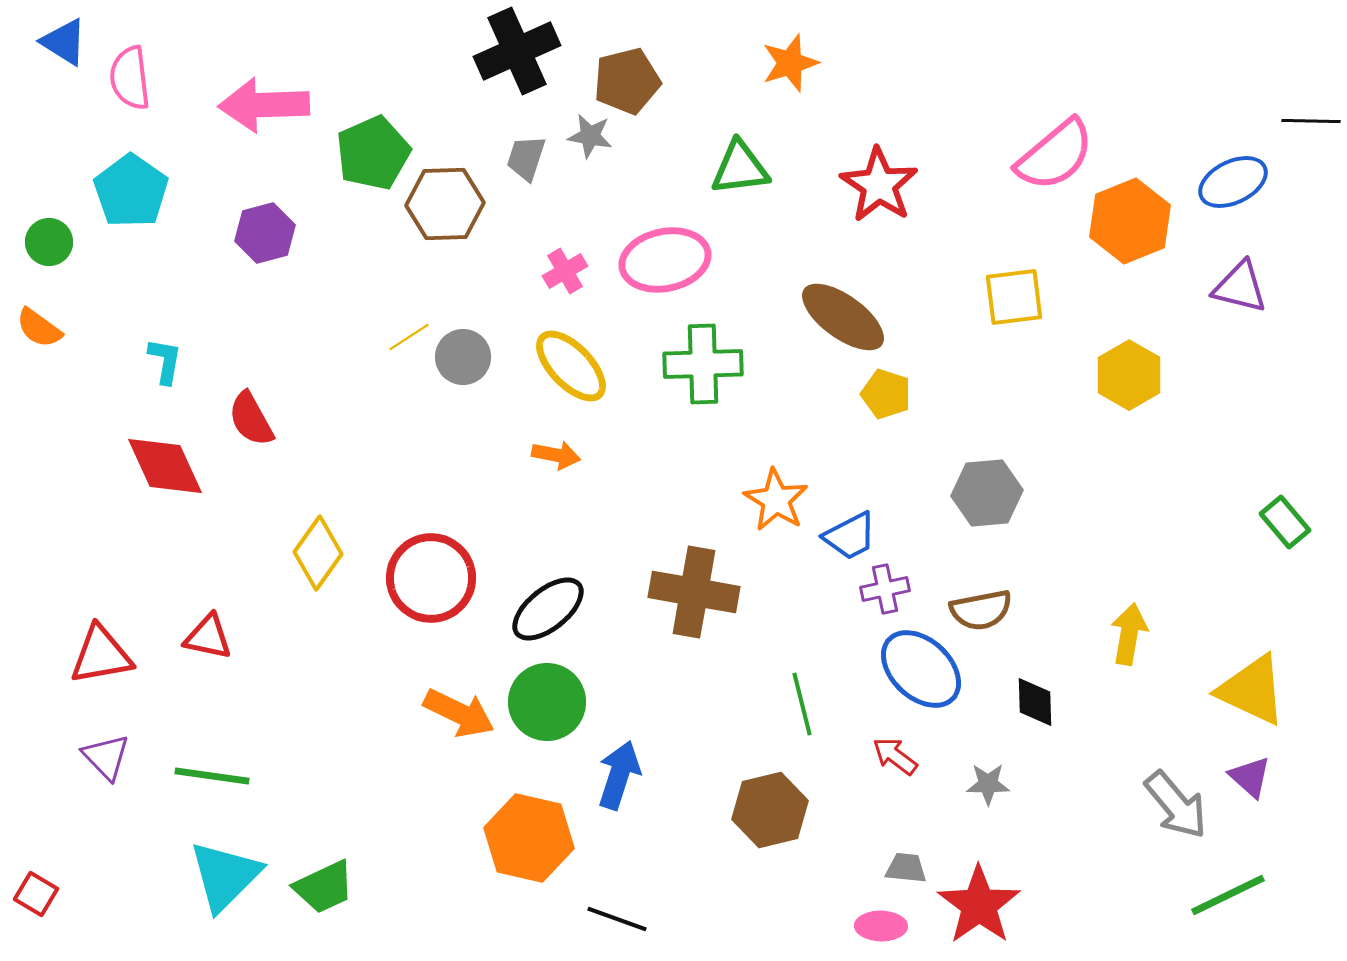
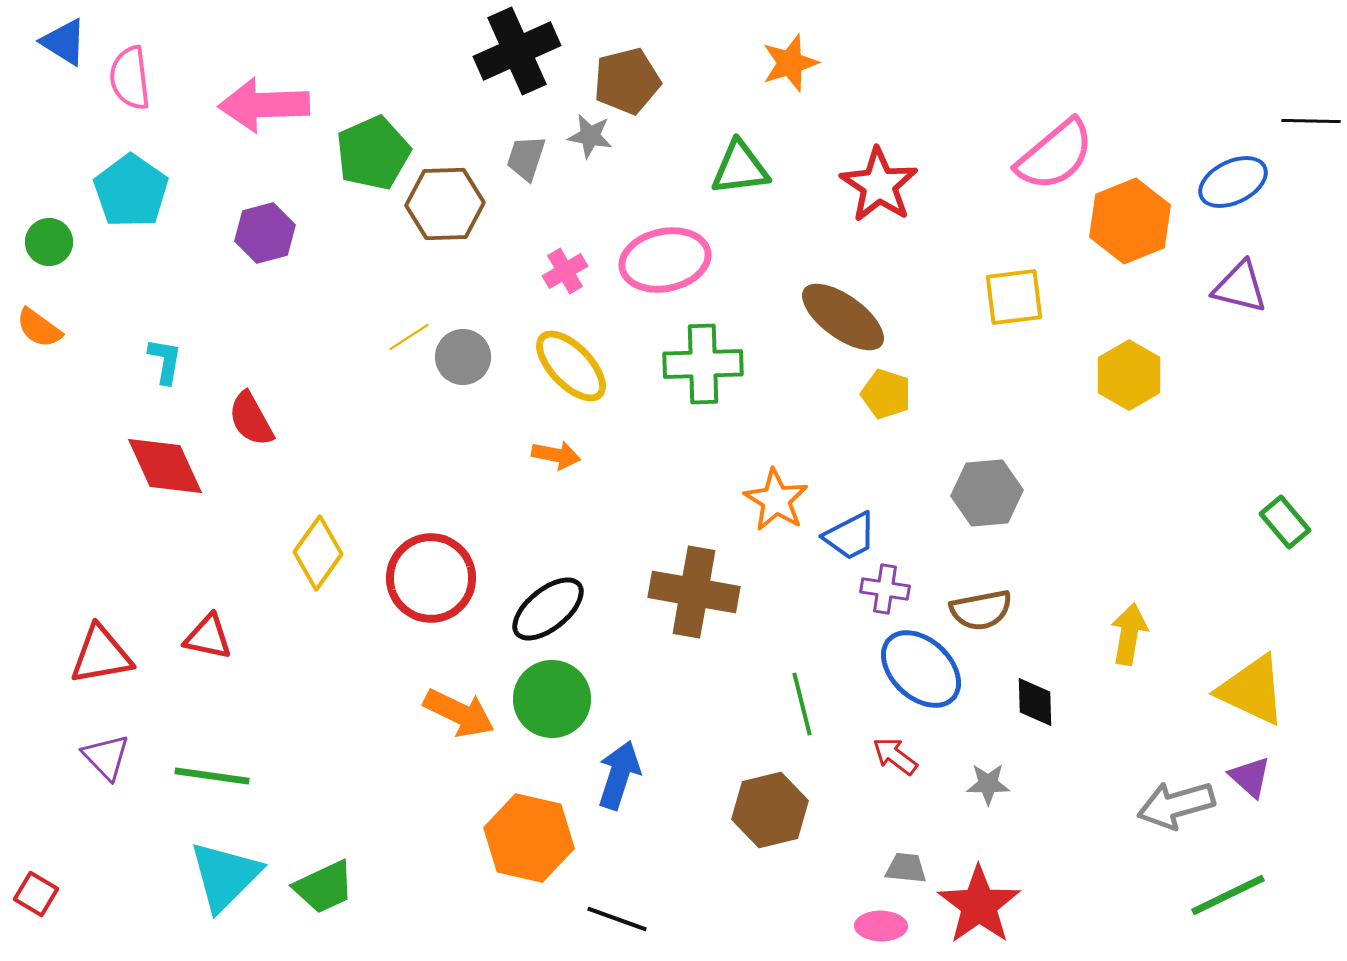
purple cross at (885, 589): rotated 21 degrees clockwise
green circle at (547, 702): moved 5 px right, 3 px up
gray arrow at (1176, 805): rotated 114 degrees clockwise
